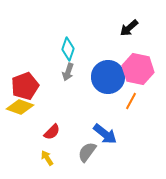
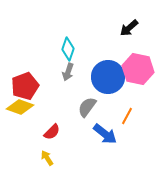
orange line: moved 4 px left, 15 px down
gray semicircle: moved 45 px up
